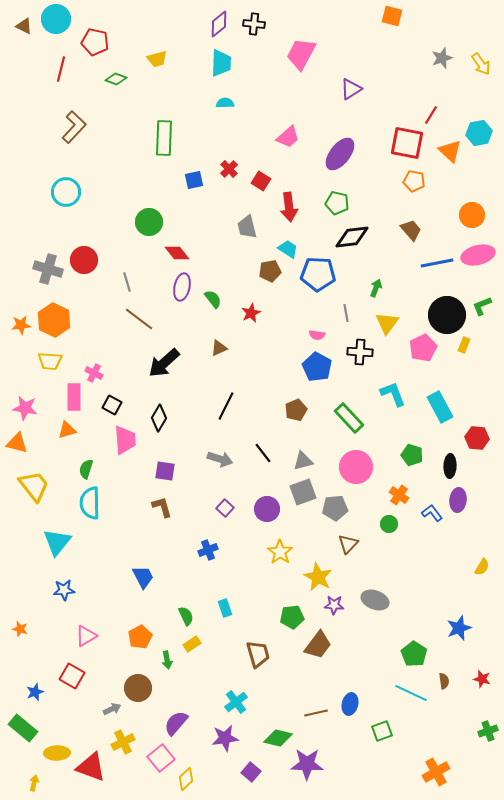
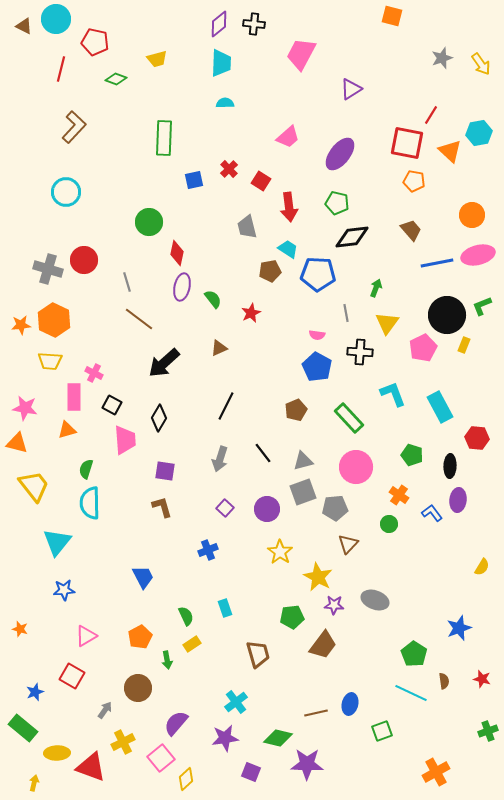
red diamond at (177, 253): rotated 50 degrees clockwise
gray arrow at (220, 459): rotated 90 degrees clockwise
brown trapezoid at (318, 645): moved 5 px right
gray arrow at (112, 709): moved 7 px left, 1 px down; rotated 30 degrees counterclockwise
purple square at (251, 772): rotated 18 degrees counterclockwise
